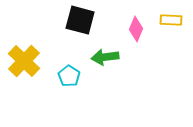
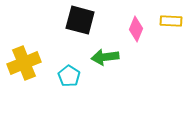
yellow rectangle: moved 1 px down
yellow cross: moved 2 px down; rotated 24 degrees clockwise
